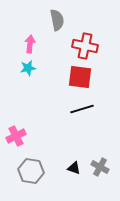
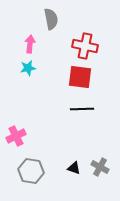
gray semicircle: moved 6 px left, 1 px up
black line: rotated 15 degrees clockwise
